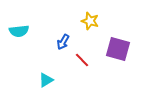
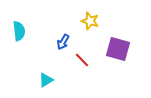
cyan semicircle: rotated 90 degrees counterclockwise
